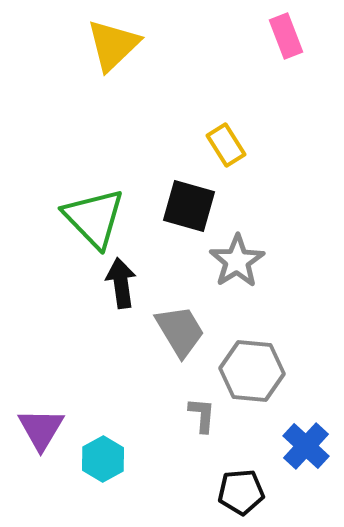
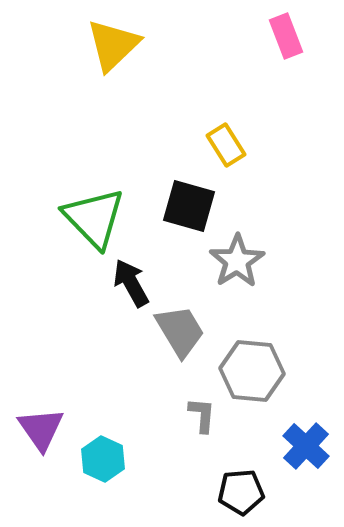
black arrow: moved 10 px right; rotated 21 degrees counterclockwise
purple triangle: rotated 6 degrees counterclockwise
cyan hexagon: rotated 6 degrees counterclockwise
